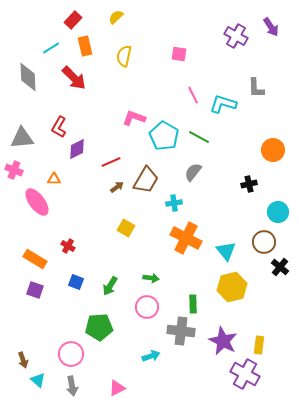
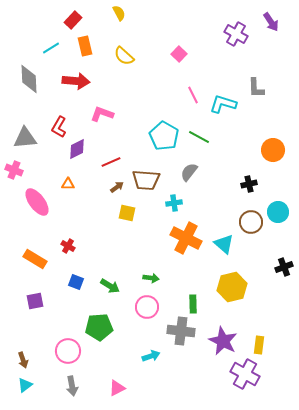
yellow semicircle at (116, 17): moved 3 px right, 4 px up; rotated 105 degrees clockwise
purple arrow at (271, 27): moved 5 px up
purple cross at (236, 36): moved 2 px up
pink square at (179, 54): rotated 35 degrees clockwise
yellow semicircle at (124, 56): rotated 60 degrees counterclockwise
gray diamond at (28, 77): moved 1 px right, 2 px down
red arrow at (74, 78): moved 2 px right, 3 px down; rotated 40 degrees counterclockwise
pink L-shape at (134, 118): moved 32 px left, 4 px up
gray triangle at (22, 138): moved 3 px right
gray semicircle at (193, 172): moved 4 px left
orange triangle at (54, 179): moved 14 px right, 5 px down
brown trapezoid at (146, 180): rotated 64 degrees clockwise
yellow square at (126, 228): moved 1 px right, 15 px up; rotated 18 degrees counterclockwise
brown circle at (264, 242): moved 13 px left, 20 px up
cyan triangle at (226, 251): moved 2 px left, 7 px up; rotated 10 degrees counterclockwise
black cross at (280, 267): moved 4 px right; rotated 30 degrees clockwise
green arrow at (110, 286): rotated 90 degrees counterclockwise
purple square at (35, 290): moved 11 px down; rotated 30 degrees counterclockwise
pink circle at (71, 354): moved 3 px left, 3 px up
cyan triangle at (38, 380): moved 13 px left, 5 px down; rotated 42 degrees clockwise
